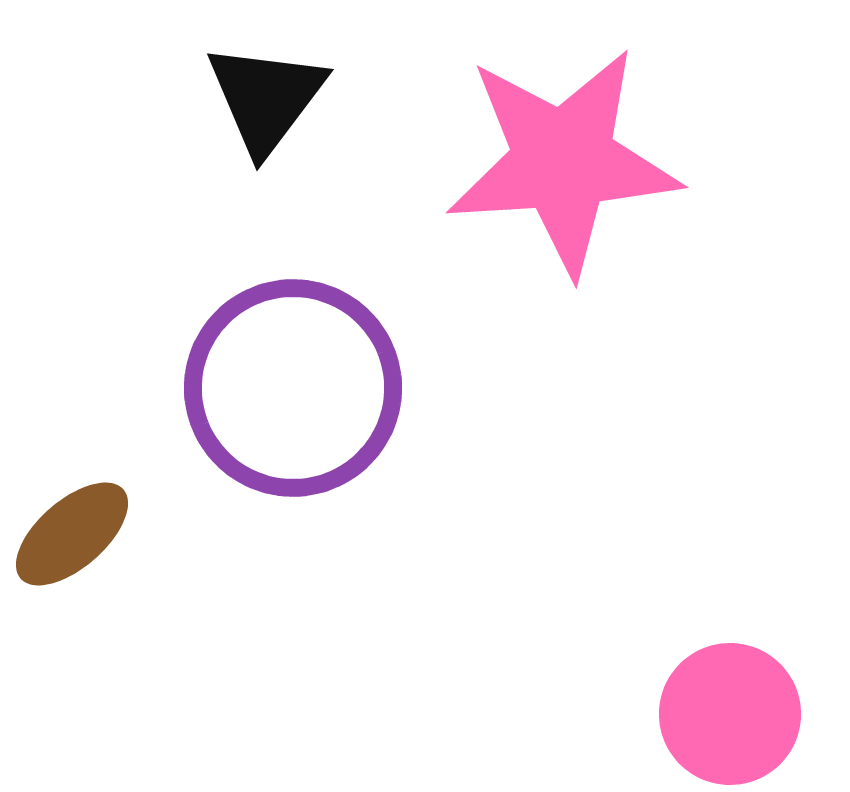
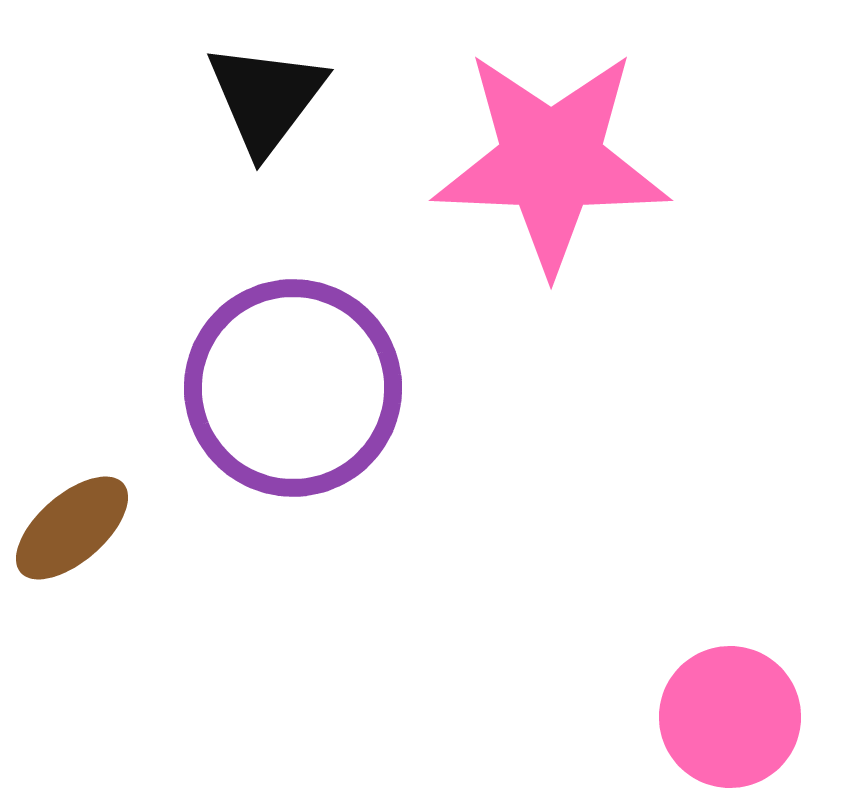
pink star: moved 12 px left; rotated 6 degrees clockwise
brown ellipse: moved 6 px up
pink circle: moved 3 px down
